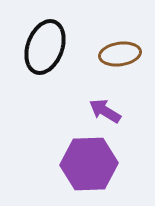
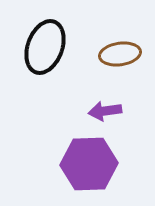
purple arrow: rotated 40 degrees counterclockwise
